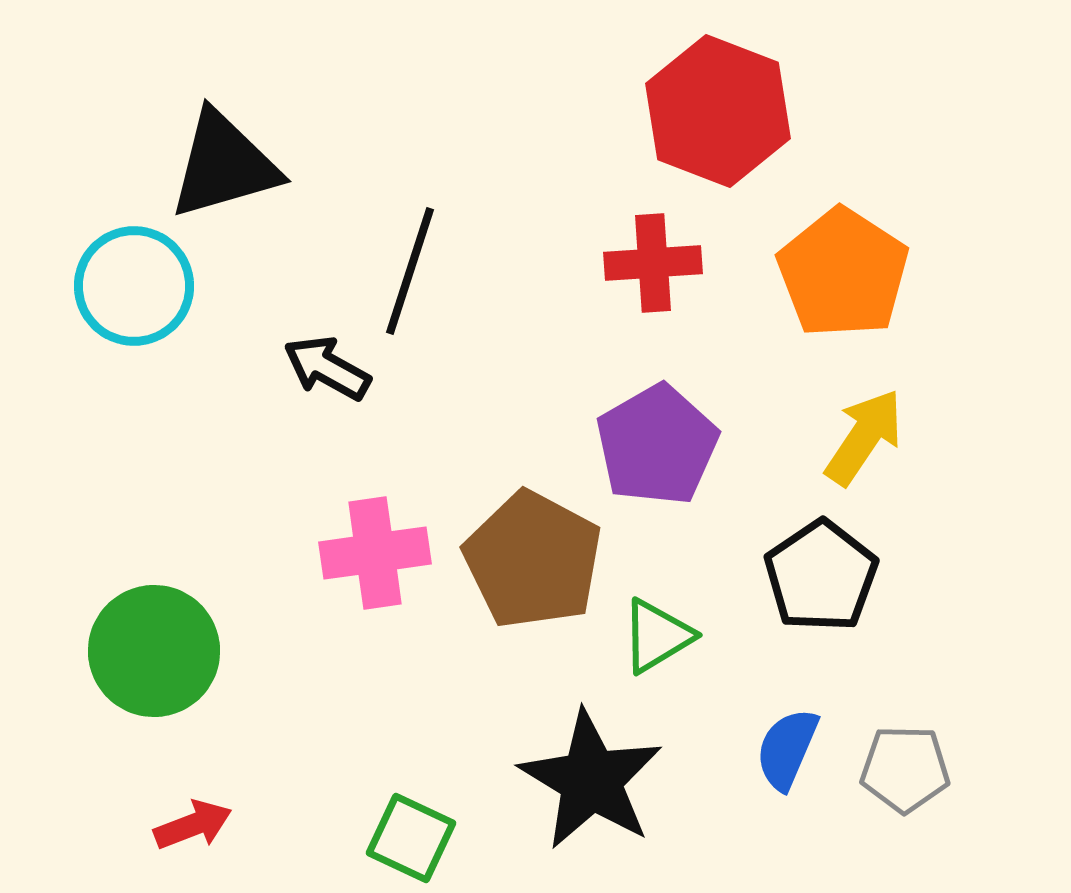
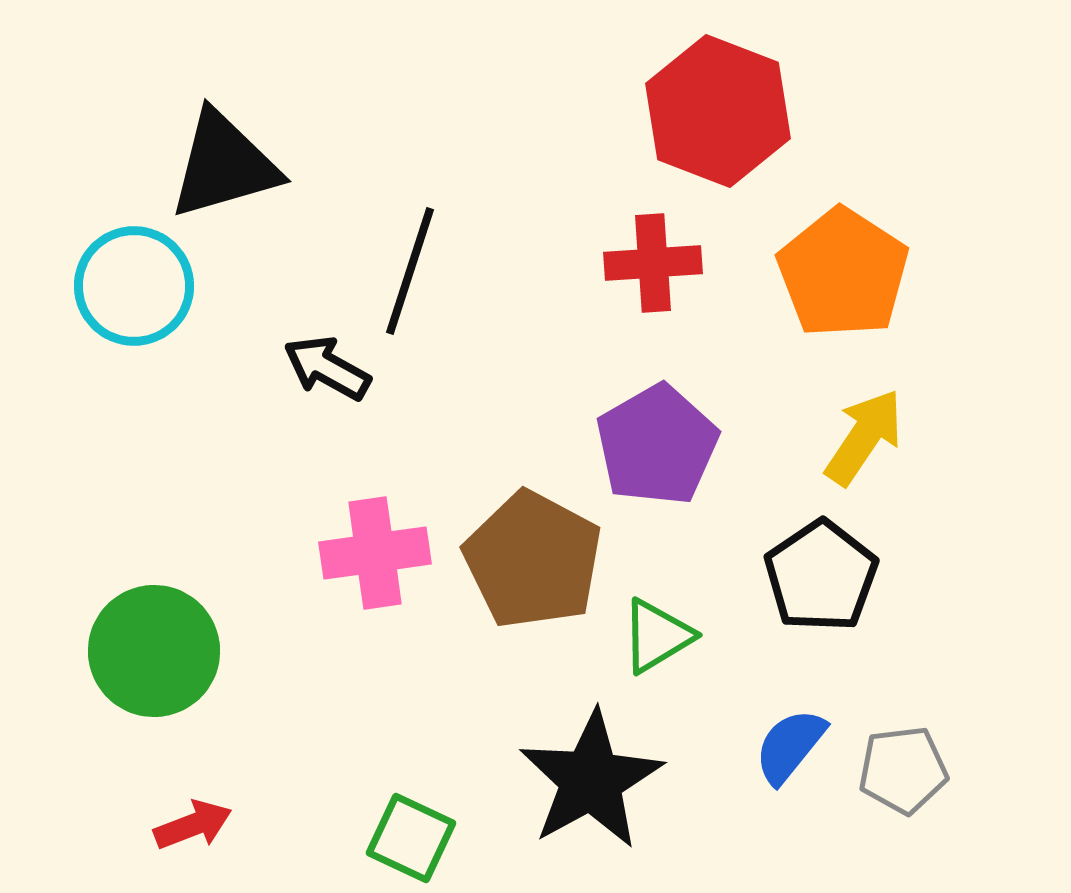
blue semicircle: moved 3 px right, 3 px up; rotated 16 degrees clockwise
gray pentagon: moved 2 px left, 1 px down; rotated 8 degrees counterclockwise
black star: rotated 12 degrees clockwise
